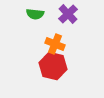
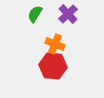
green semicircle: rotated 114 degrees clockwise
red hexagon: rotated 8 degrees counterclockwise
